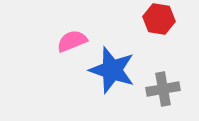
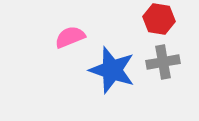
pink semicircle: moved 2 px left, 4 px up
gray cross: moved 27 px up
